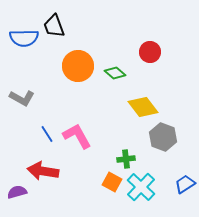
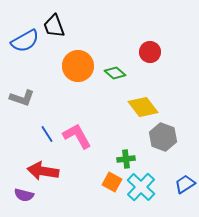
blue semicircle: moved 1 px right, 3 px down; rotated 28 degrees counterclockwise
gray L-shape: rotated 10 degrees counterclockwise
purple semicircle: moved 7 px right, 3 px down; rotated 150 degrees counterclockwise
